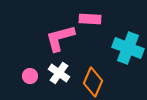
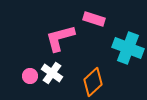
pink rectangle: moved 4 px right; rotated 15 degrees clockwise
white cross: moved 7 px left
orange diamond: rotated 24 degrees clockwise
